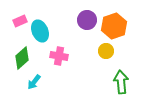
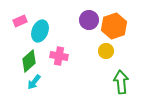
purple circle: moved 2 px right
cyan ellipse: rotated 45 degrees clockwise
green diamond: moved 7 px right, 3 px down
